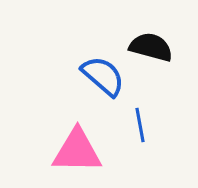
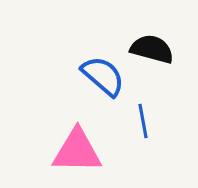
black semicircle: moved 1 px right, 2 px down
blue line: moved 3 px right, 4 px up
